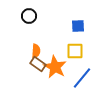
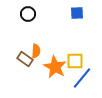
black circle: moved 1 px left, 2 px up
blue square: moved 1 px left, 13 px up
yellow square: moved 10 px down
brown rectangle: moved 13 px left, 5 px up
